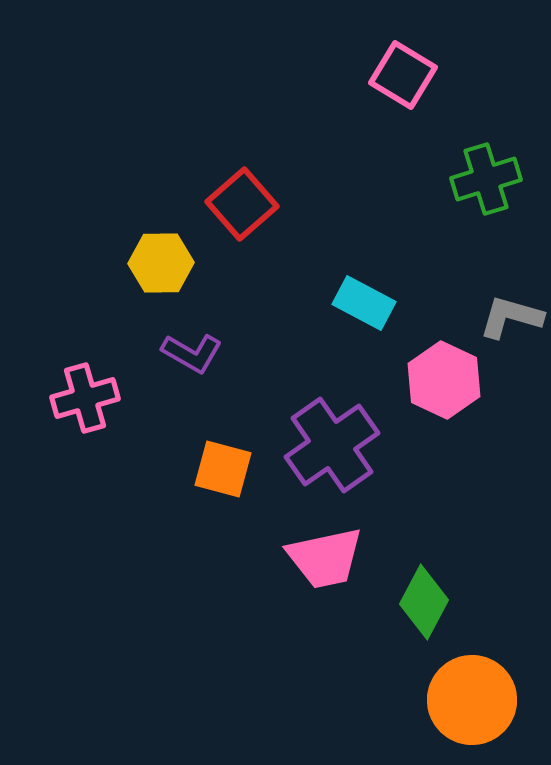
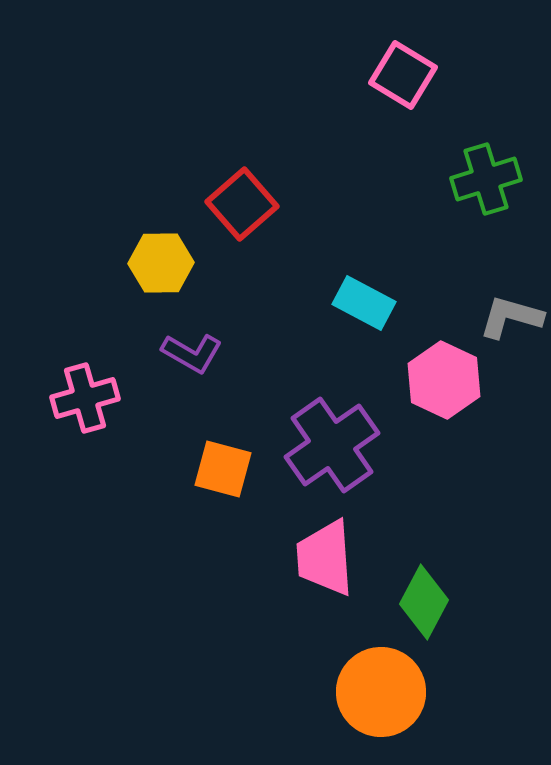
pink trapezoid: rotated 98 degrees clockwise
orange circle: moved 91 px left, 8 px up
